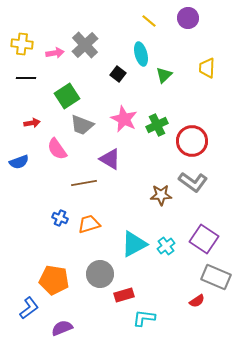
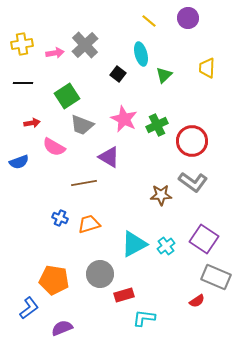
yellow cross: rotated 15 degrees counterclockwise
black line: moved 3 px left, 5 px down
pink semicircle: moved 3 px left, 2 px up; rotated 25 degrees counterclockwise
purple triangle: moved 1 px left, 2 px up
